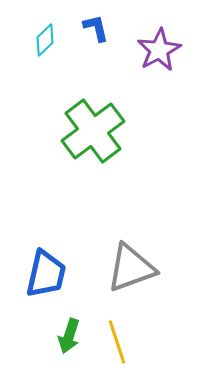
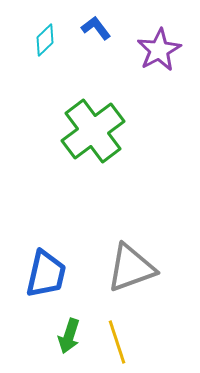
blue L-shape: rotated 24 degrees counterclockwise
